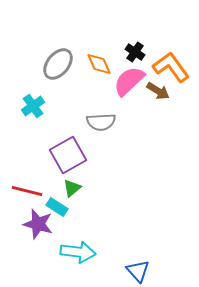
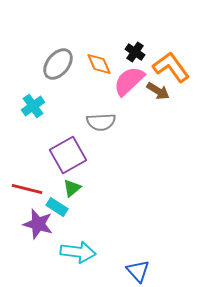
red line: moved 2 px up
